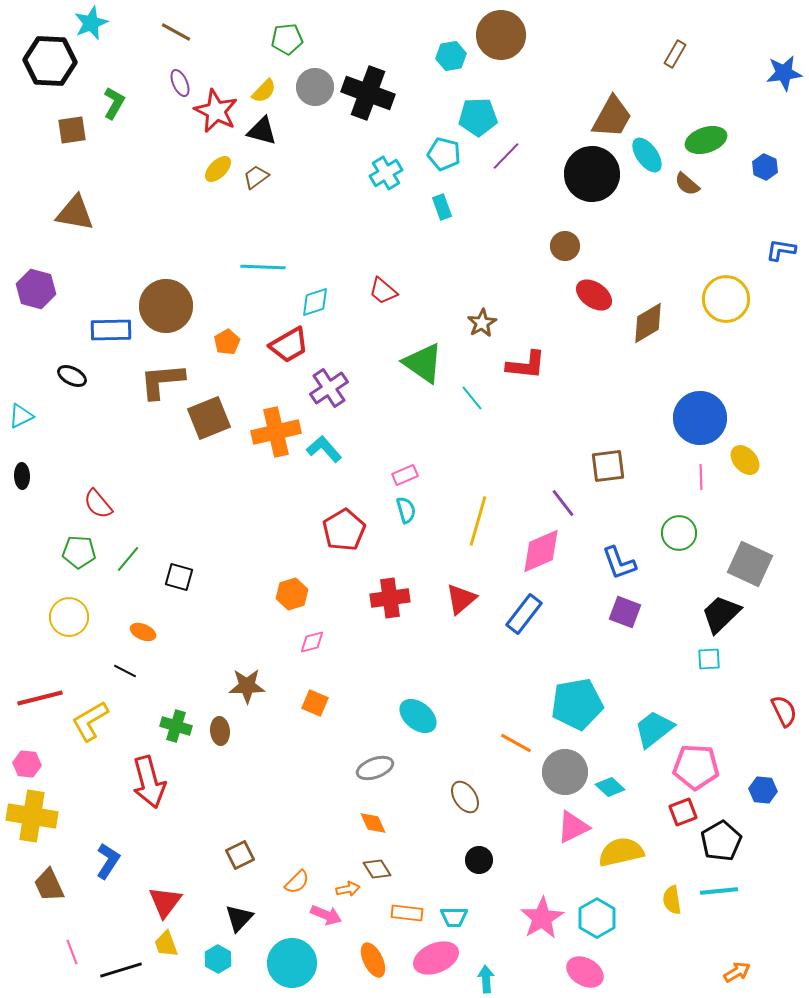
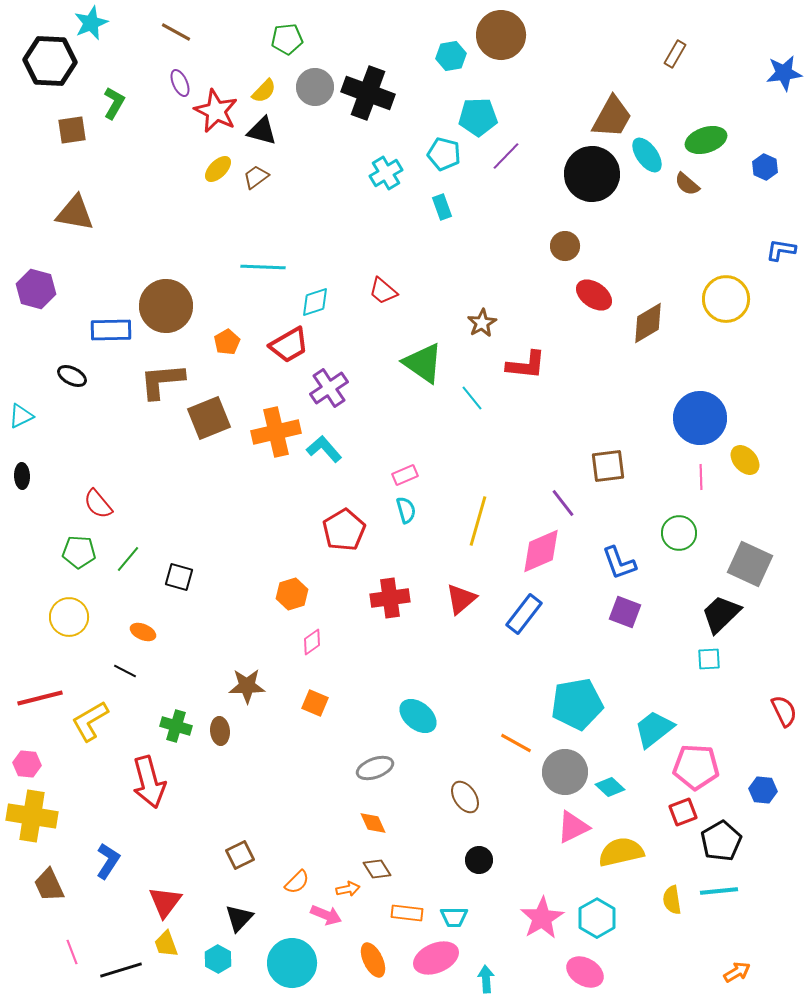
pink diamond at (312, 642): rotated 20 degrees counterclockwise
